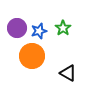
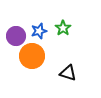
purple circle: moved 1 px left, 8 px down
black triangle: rotated 12 degrees counterclockwise
